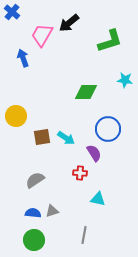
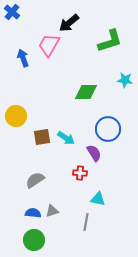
pink trapezoid: moved 7 px right, 10 px down
gray line: moved 2 px right, 13 px up
